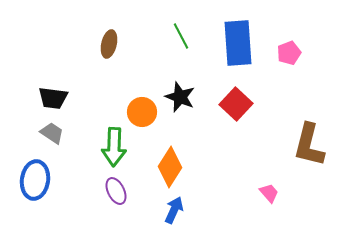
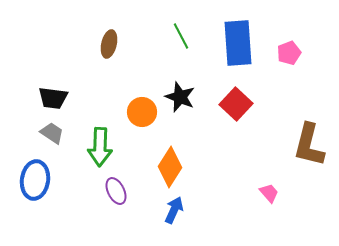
green arrow: moved 14 px left
